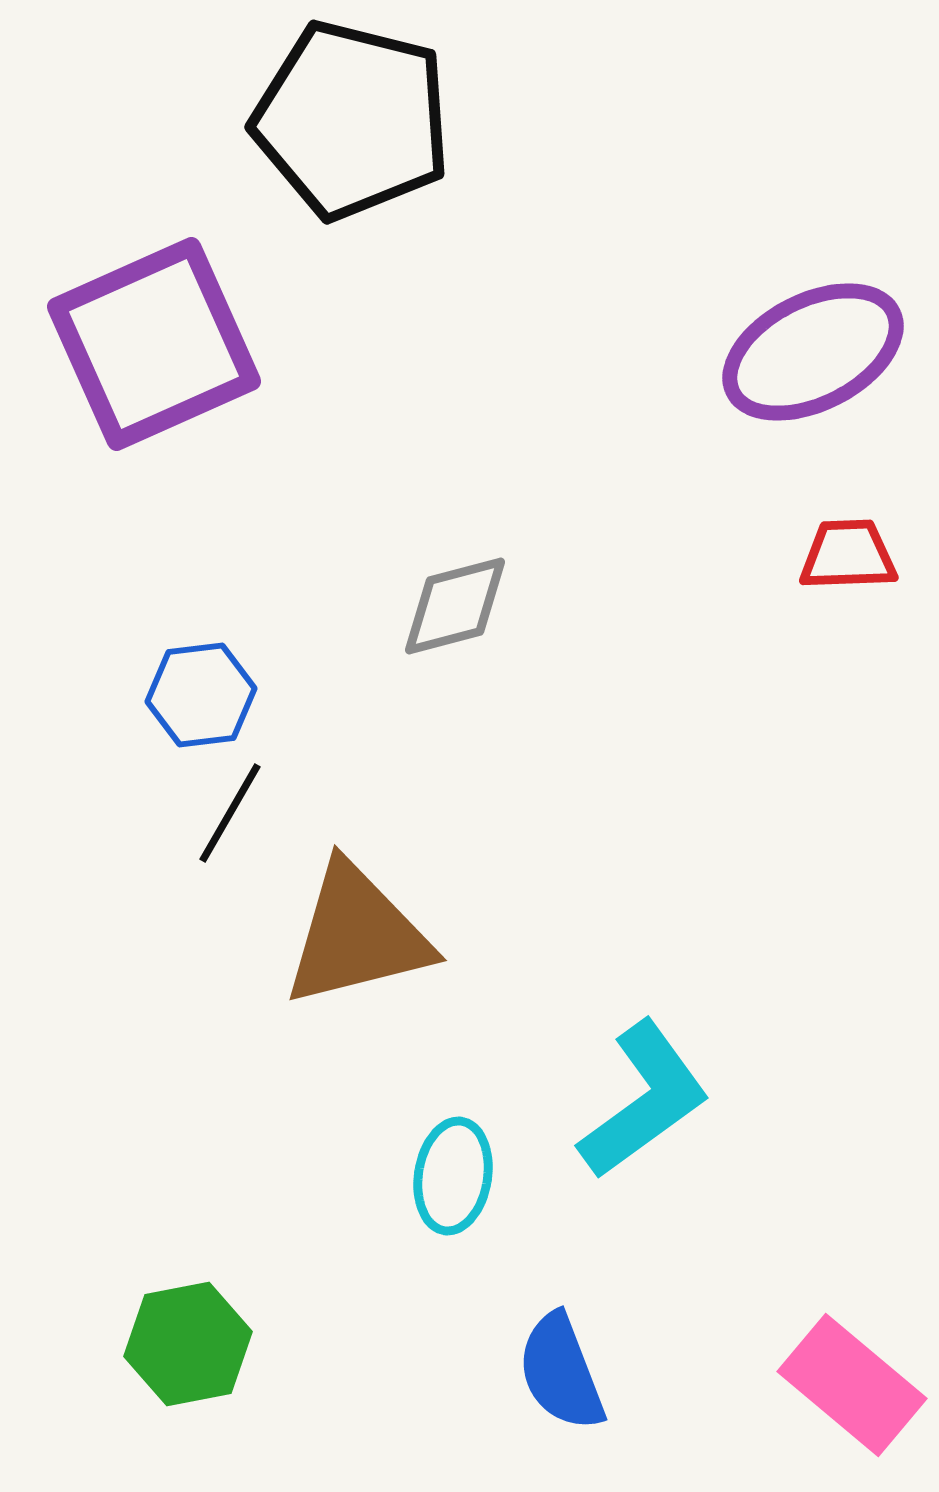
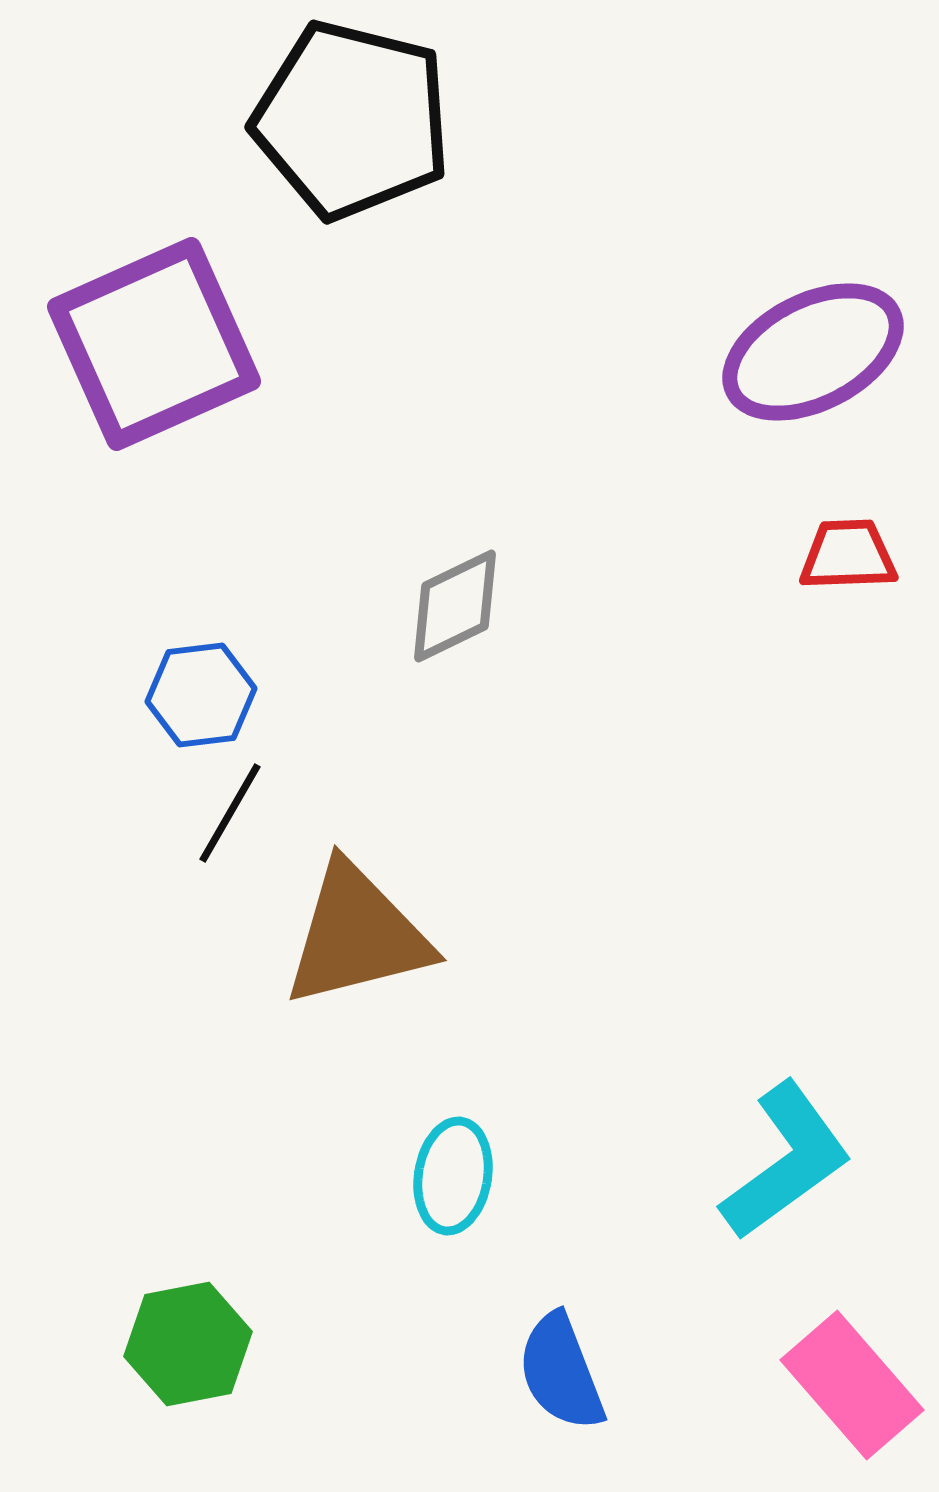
gray diamond: rotated 11 degrees counterclockwise
cyan L-shape: moved 142 px right, 61 px down
pink rectangle: rotated 9 degrees clockwise
